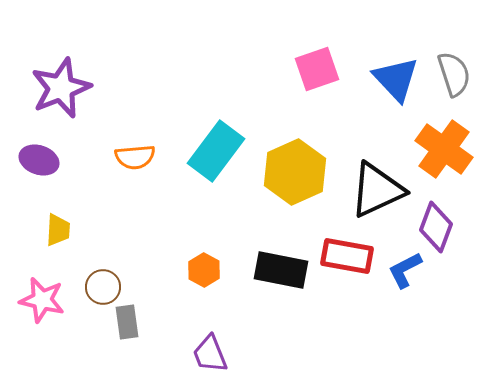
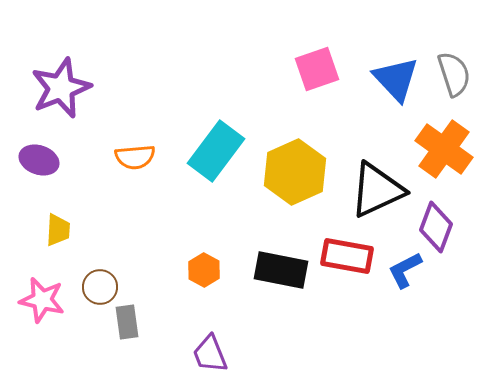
brown circle: moved 3 px left
